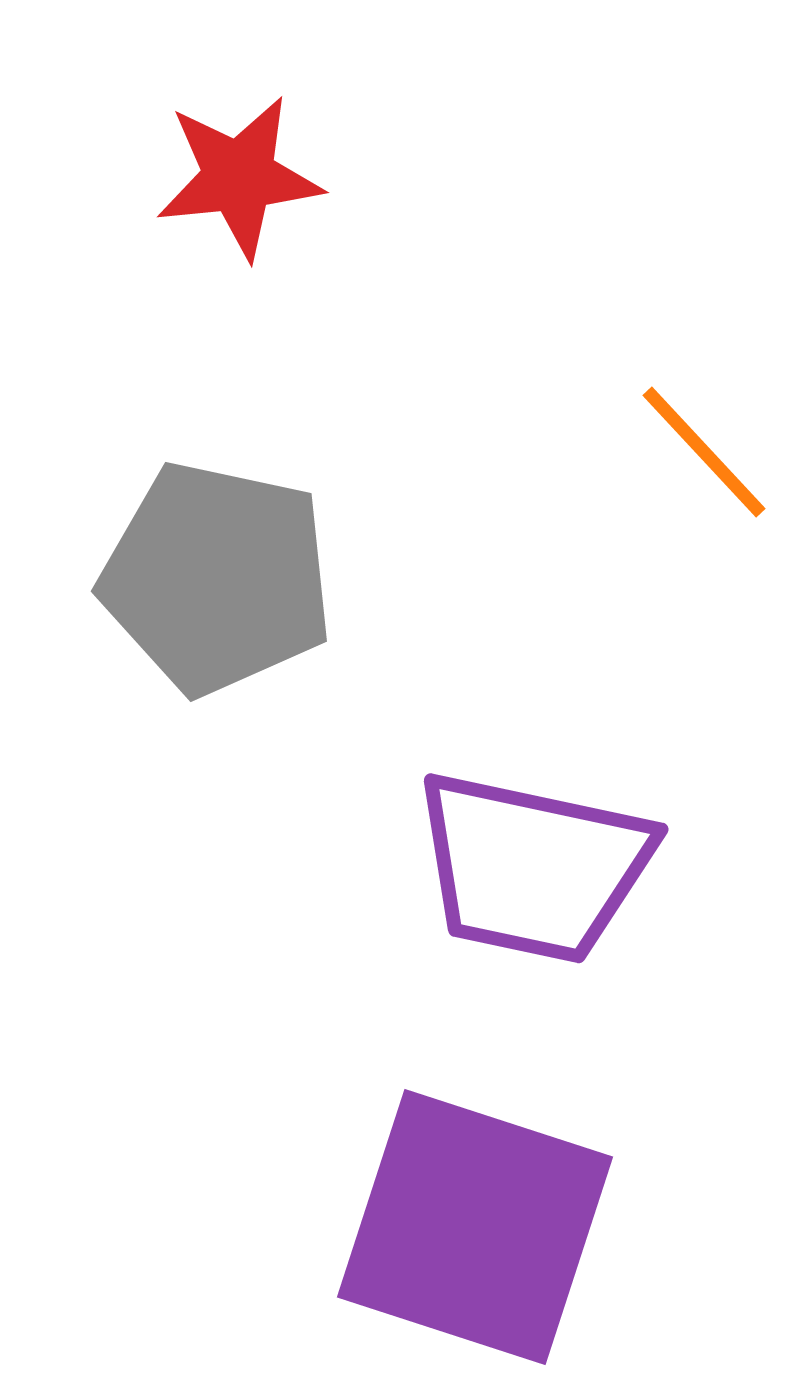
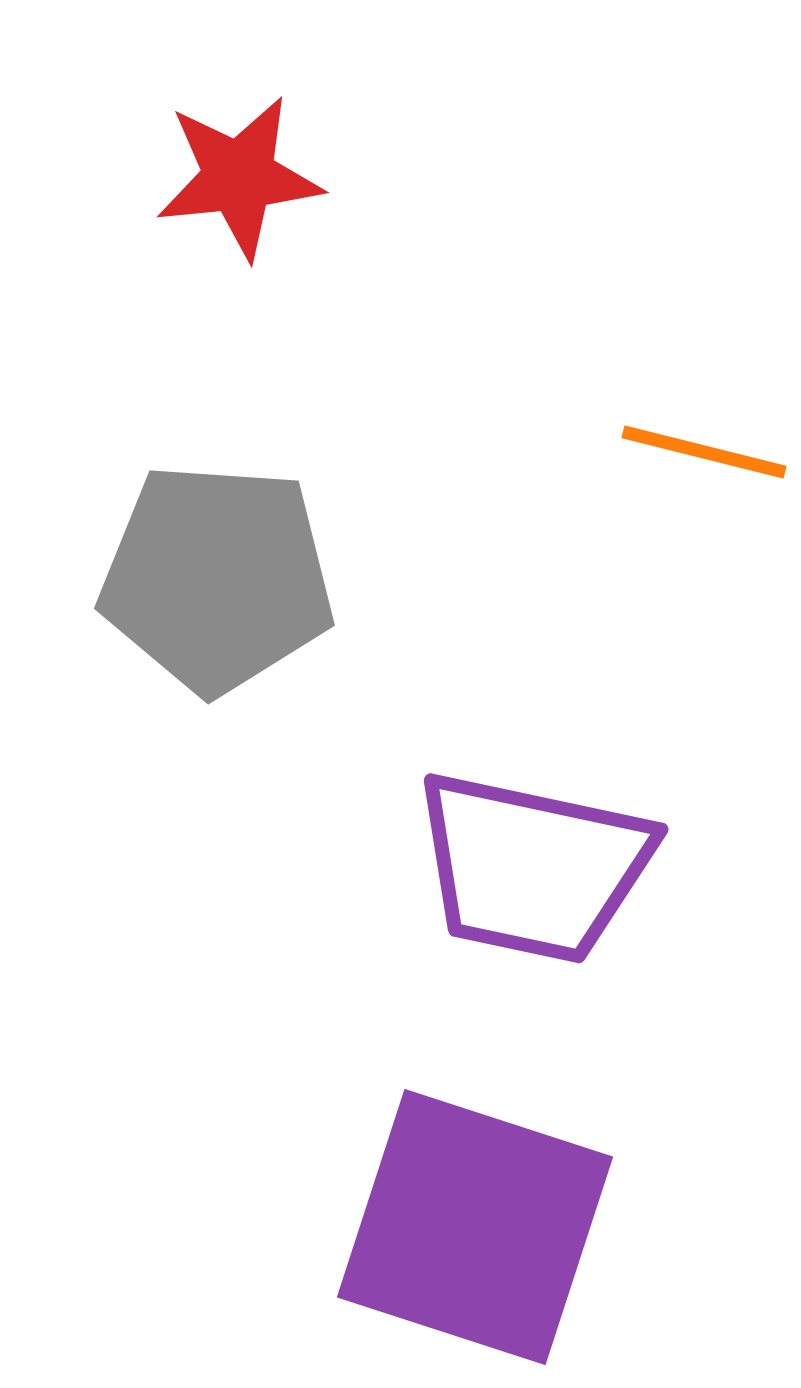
orange line: rotated 33 degrees counterclockwise
gray pentagon: rotated 8 degrees counterclockwise
